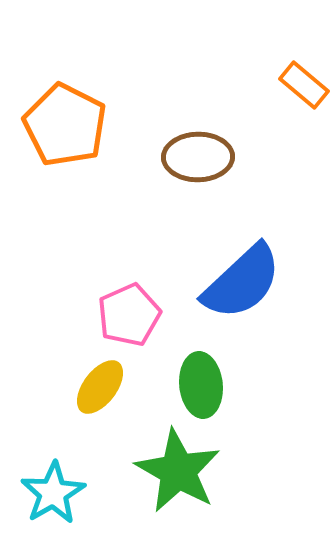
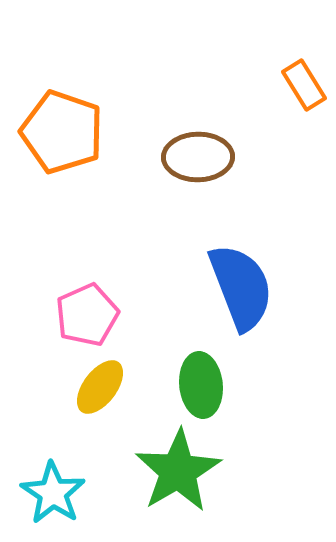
orange rectangle: rotated 18 degrees clockwise
orange pentagon: moved 3 px left, 7 px down; rotated 8 degrees counterclockwise
blue semicircle: moved 1 px left, 5 px down; rotated 68 degrees counterclockwise
pink pentagon: moved 42 px left
green star: rotated 12 degrees clockwise
cyan star: rotated 8 degrees counterclockwise
